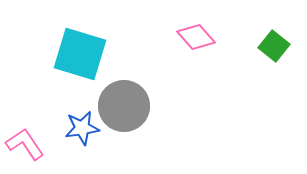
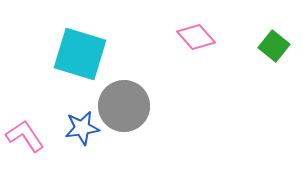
pink L-shape: moved 8 px up
